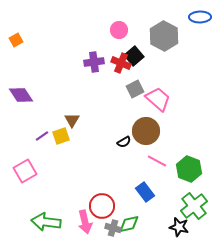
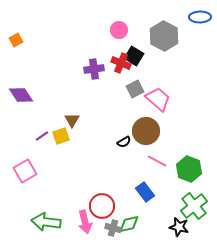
black square: rotated 18 degrees counterclockwise
purple cross: moved 7 px down
